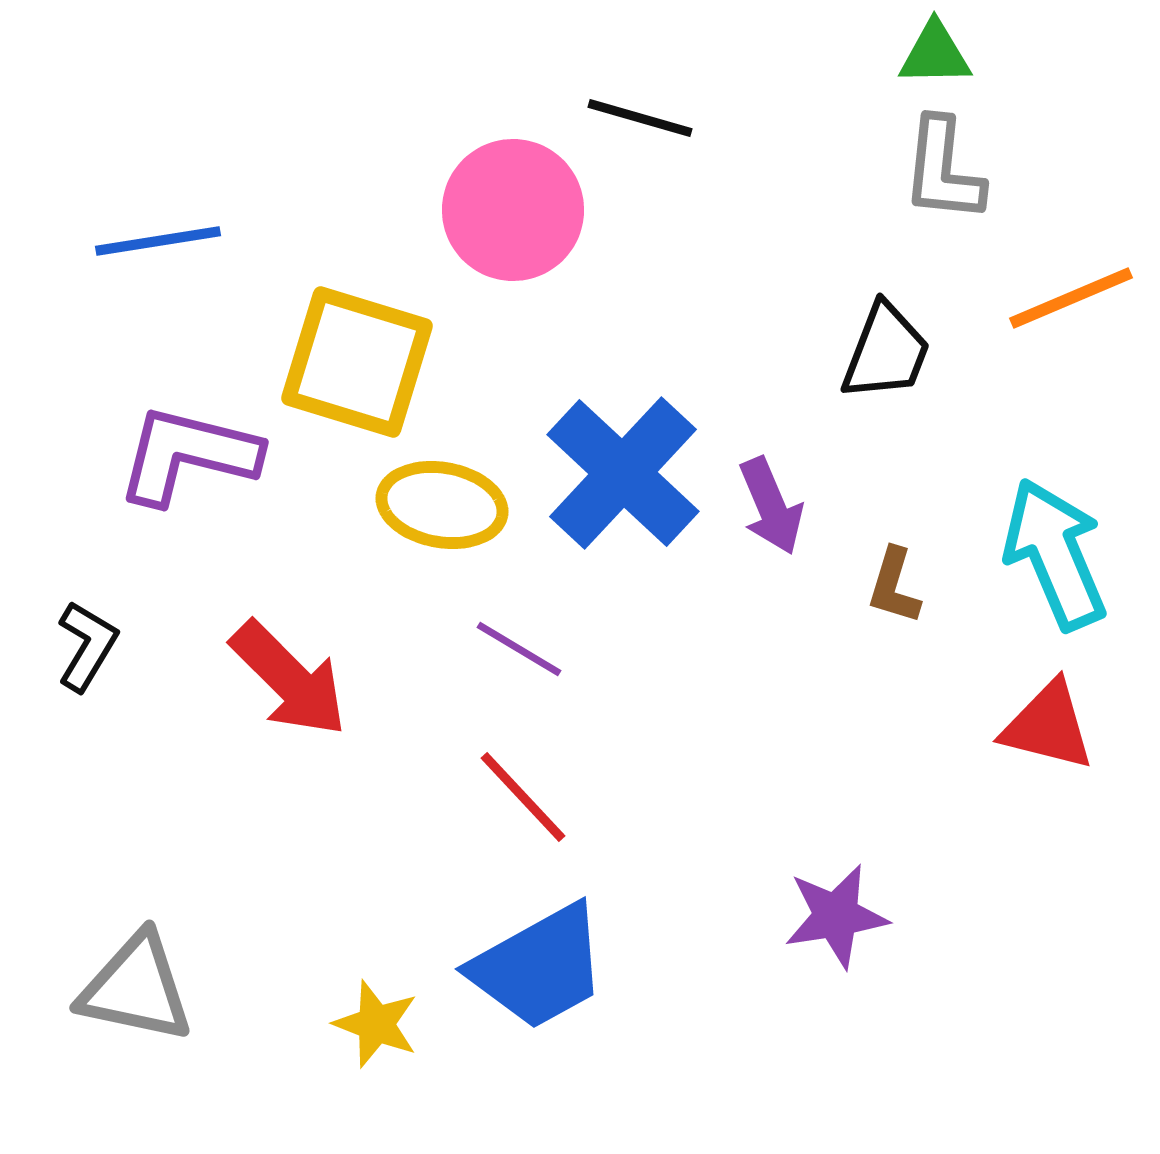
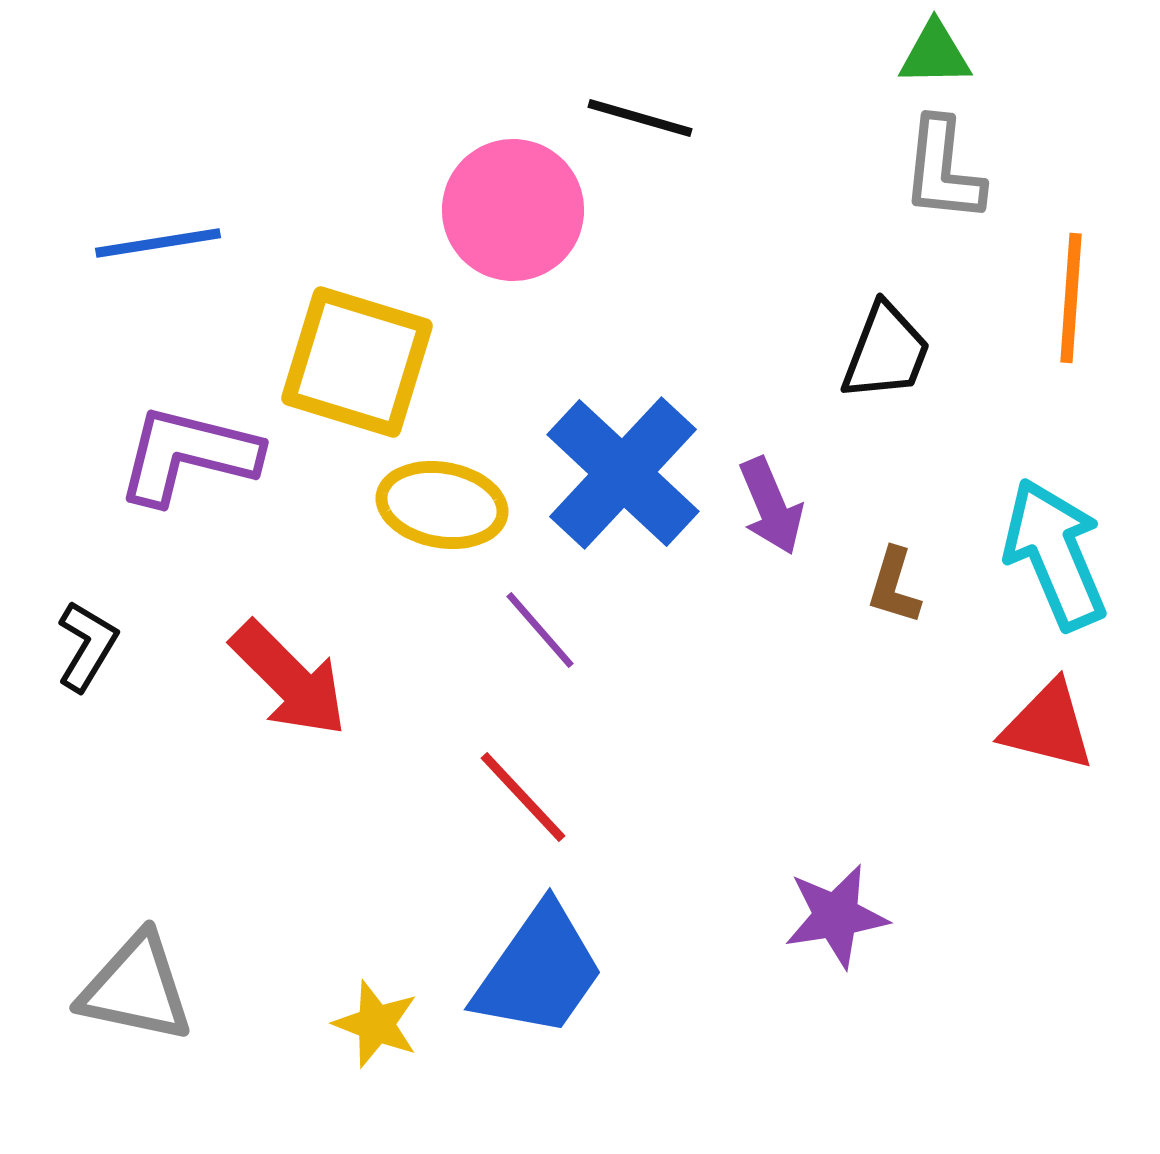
blue line: moved 2 px down
orange line: rotated 63 degrees counterclockwise
purple line: moved 21 px right, 19 px up; rotated 18 degrees clockwise
blue trapezoid: moved 4 px down; rotated 26 degrees counterclockwise
